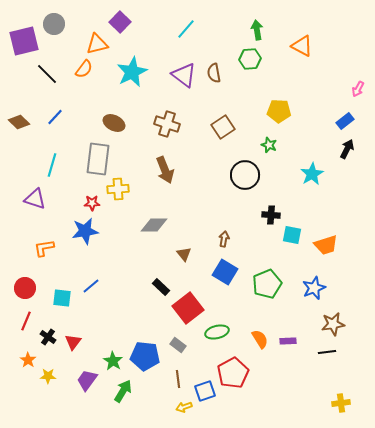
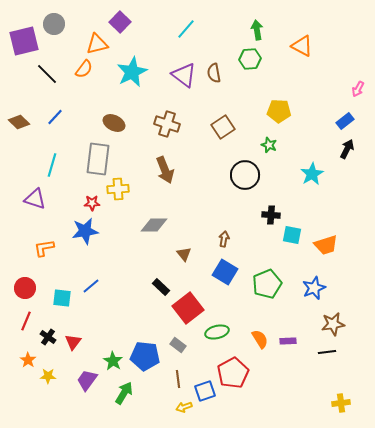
green arrow at (123, 391): moved 1 px right, 2 px down
